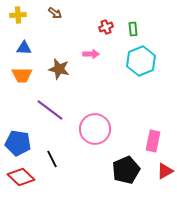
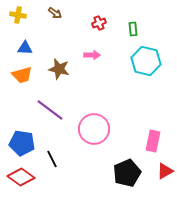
yellow cross: rotated 14 degrees clockwise
red cross: moved 7 px left, 4 px up
blue triangle: moved 1 px right
pink arrow: moved 1 px right, 1 px down
cyan hexagon: moved 5 px right; rotated 24 degrees counterclockwise
orange trapezoid: rotated 15 degrees counterclockwise
pink circle: moved 1 px left
blue pentagon: moved 4 px right
black pentagon: moved 1 px right, 3 px down
red diamond: rotated 8 degrees counterclockwise
